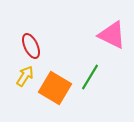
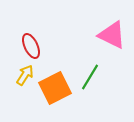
yellow arrow: moved 1 px up
orange square: rotated 32 degrees clockwise
